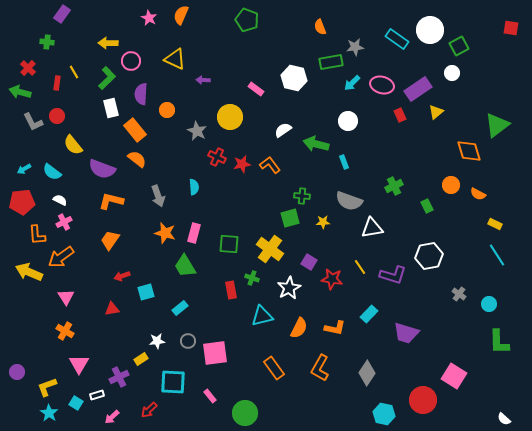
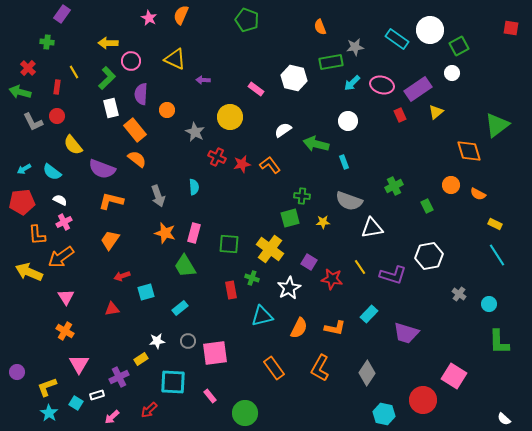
red rectangle at (57, 83): moved 4 px down
gray star at (197, 131): moved 2 px left, 1 px down
